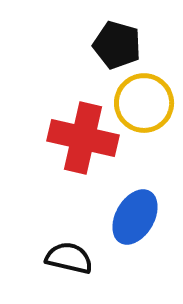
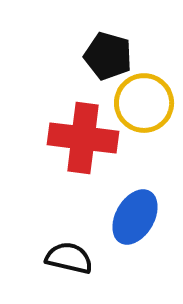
black pentagon: moved 9 px left, 11 px down
red cross: rotated 6 degrees counterclockwise
